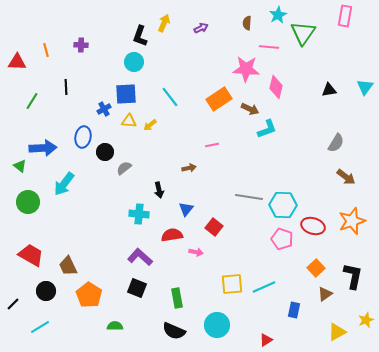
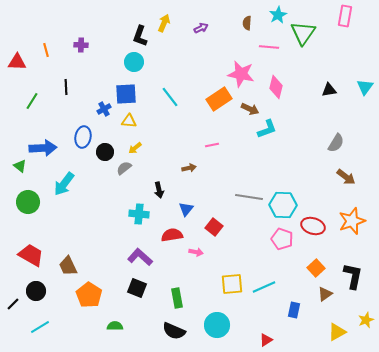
pink star at (246, 69): moved 5 px left, 5 px down; rotated 8 degrees clockwise
yellow arrow at (150, 125): moved 15 px left, 23 px down
black circle at (46, 291): moved 10 px left
